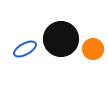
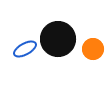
black circle: moved 3 px left
